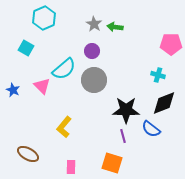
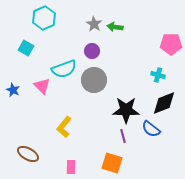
cyan semicircle: rotated 20 degrees clockwise
